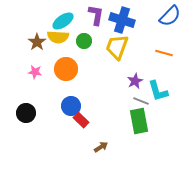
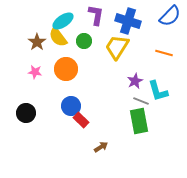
blue cross: moved 6 px right, 1 px down
yellow semicircle: rotated 50 degrees clockwise
yellow trapezoid: rotated 12 degrees clockwise
